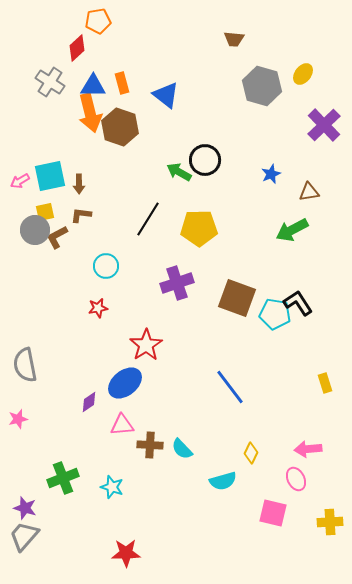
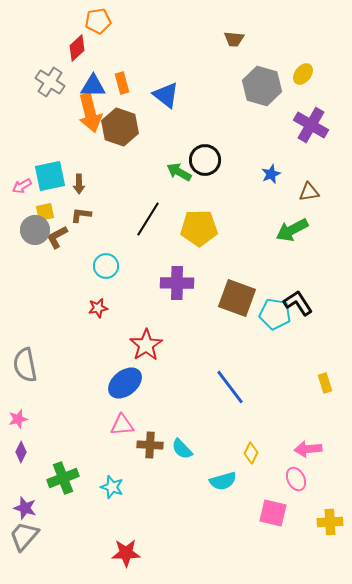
purple cross at (324, 125): moved 13 px left; rotated 16 degrees counterclockwise
pink arrow at (20, 181): moved 2 px right, 5 px down
purple cross at (177, 283): rotated 20 degrees clockwise
purple diamond at (89, 402): moved 68 px left, 50 px down; rotated 30 degrees counterclockwise
